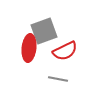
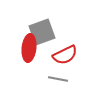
gray square: moved 2 px left, 1 px down
red semicircle: moved 4 px down
